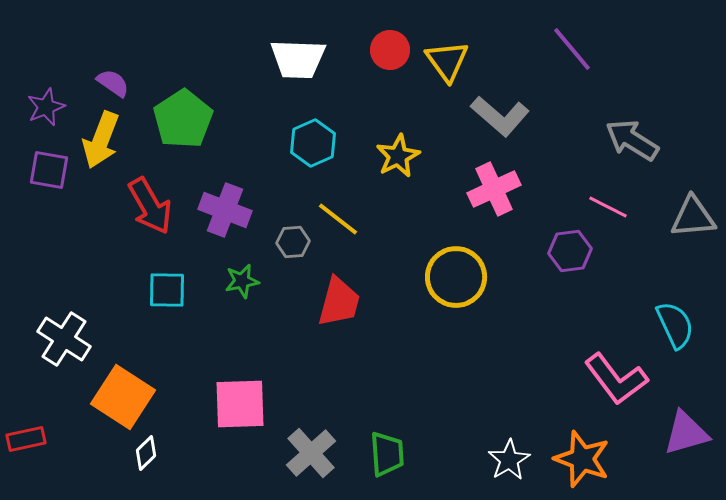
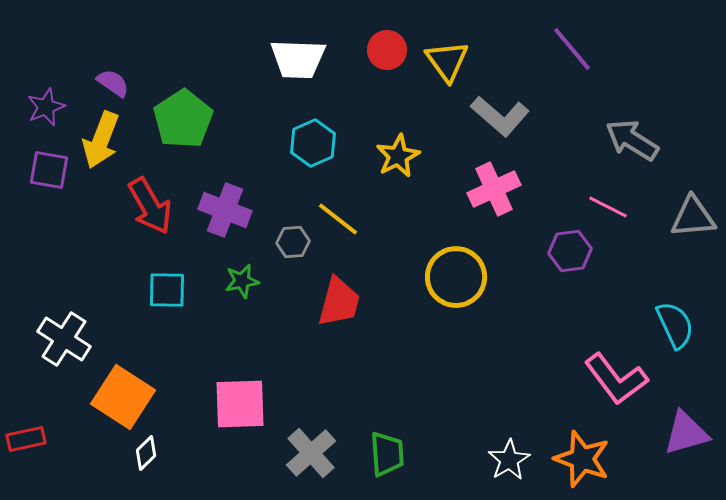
red circle: moved 3 px left
